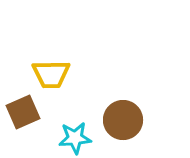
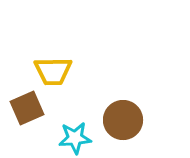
yellow trapezoid: moved 2 px right, 3 px up
brown square: moved 4 px right, 4 px up
